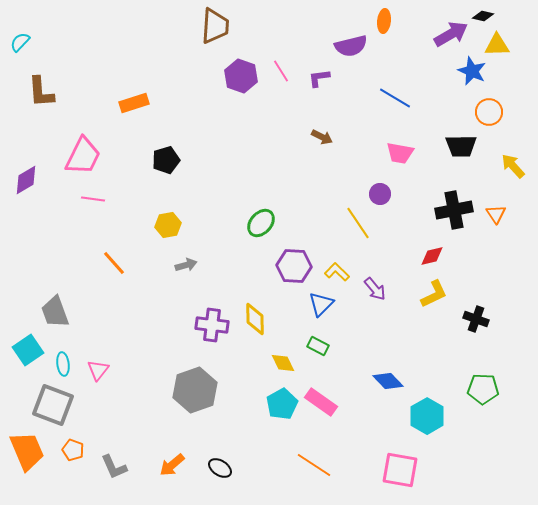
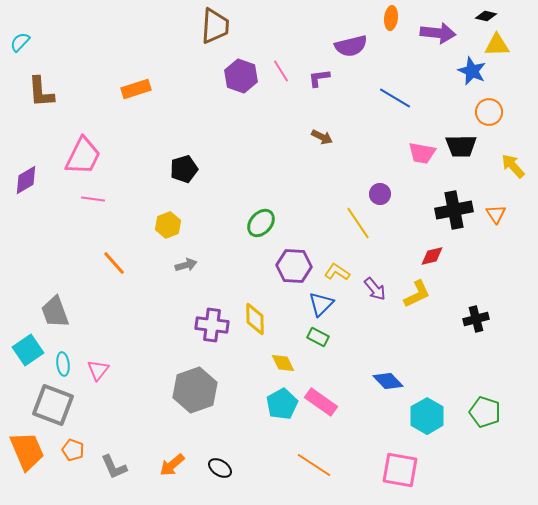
black diamond at (483, 16): moved 3 px right
orange ellipse at (384, 21): moved 7 px right, 3 px up
purple arrow at (451, 34): moved 13 px left, 1 px up; rotated 36 degrees clockwise
orange rectangle at (134, 103): moved 2 px right, 14 px up
pink trapezoid at (400, 153): moved 22 px right
black pentagon at (166, 160): moved 18 px right, 9 px down
yellow hexagon at (168, 225): rotated 10 degrees counterclockwise
yellow L-shape at (337, 272): rotated 10 degrees counterclockwise
yellow L-shape at (434, 294): moved 17 px left
black cross at (476, 319): rotated 35 degrees counterclockwise
green rectangle at (318, 346): moved 9 px up
green pentagon at (483, 389): moved 2 px right, 23 px down; rotated 16 degrees clockwise
